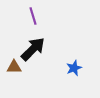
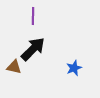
purple line: rotated 18 degrees clockwise
brown triangle: rotated 14 degrees clockwise
